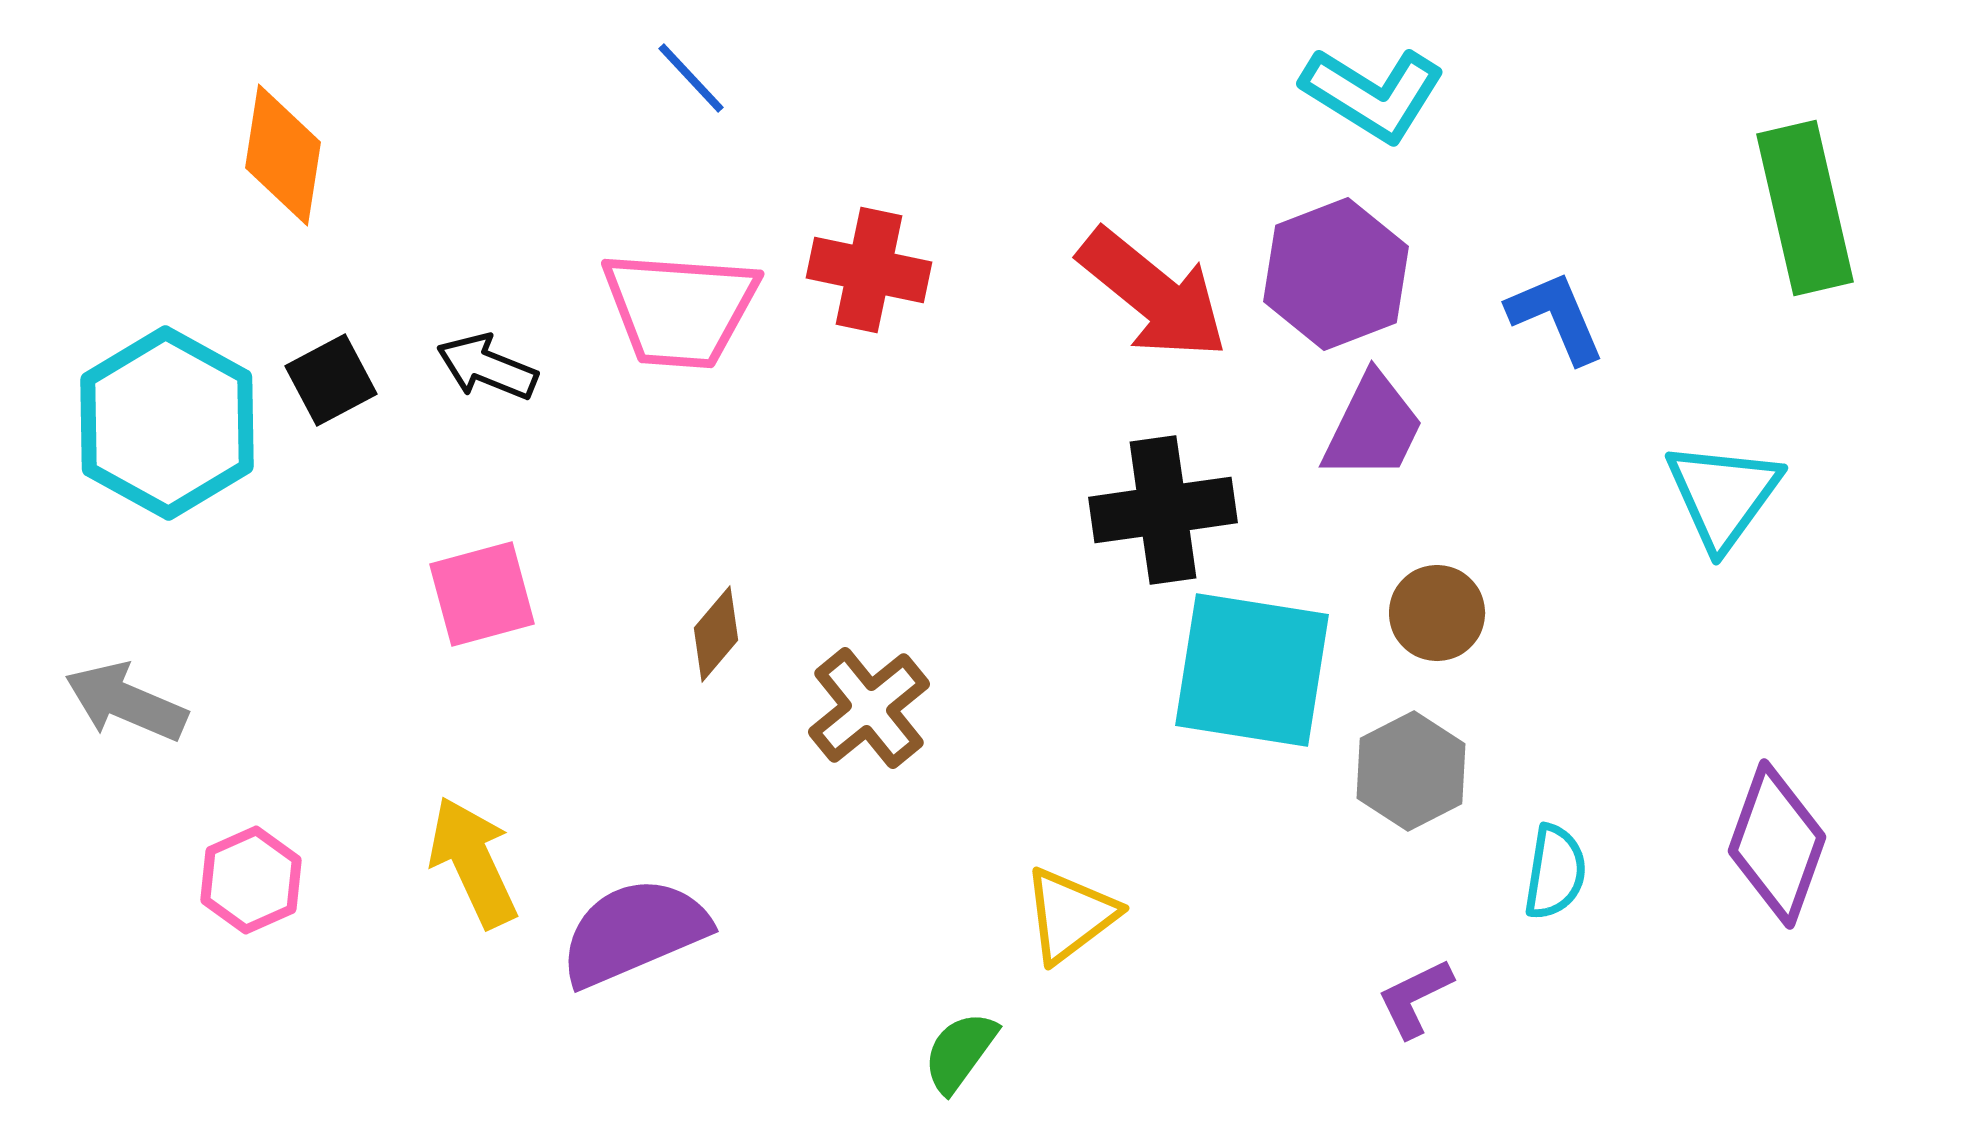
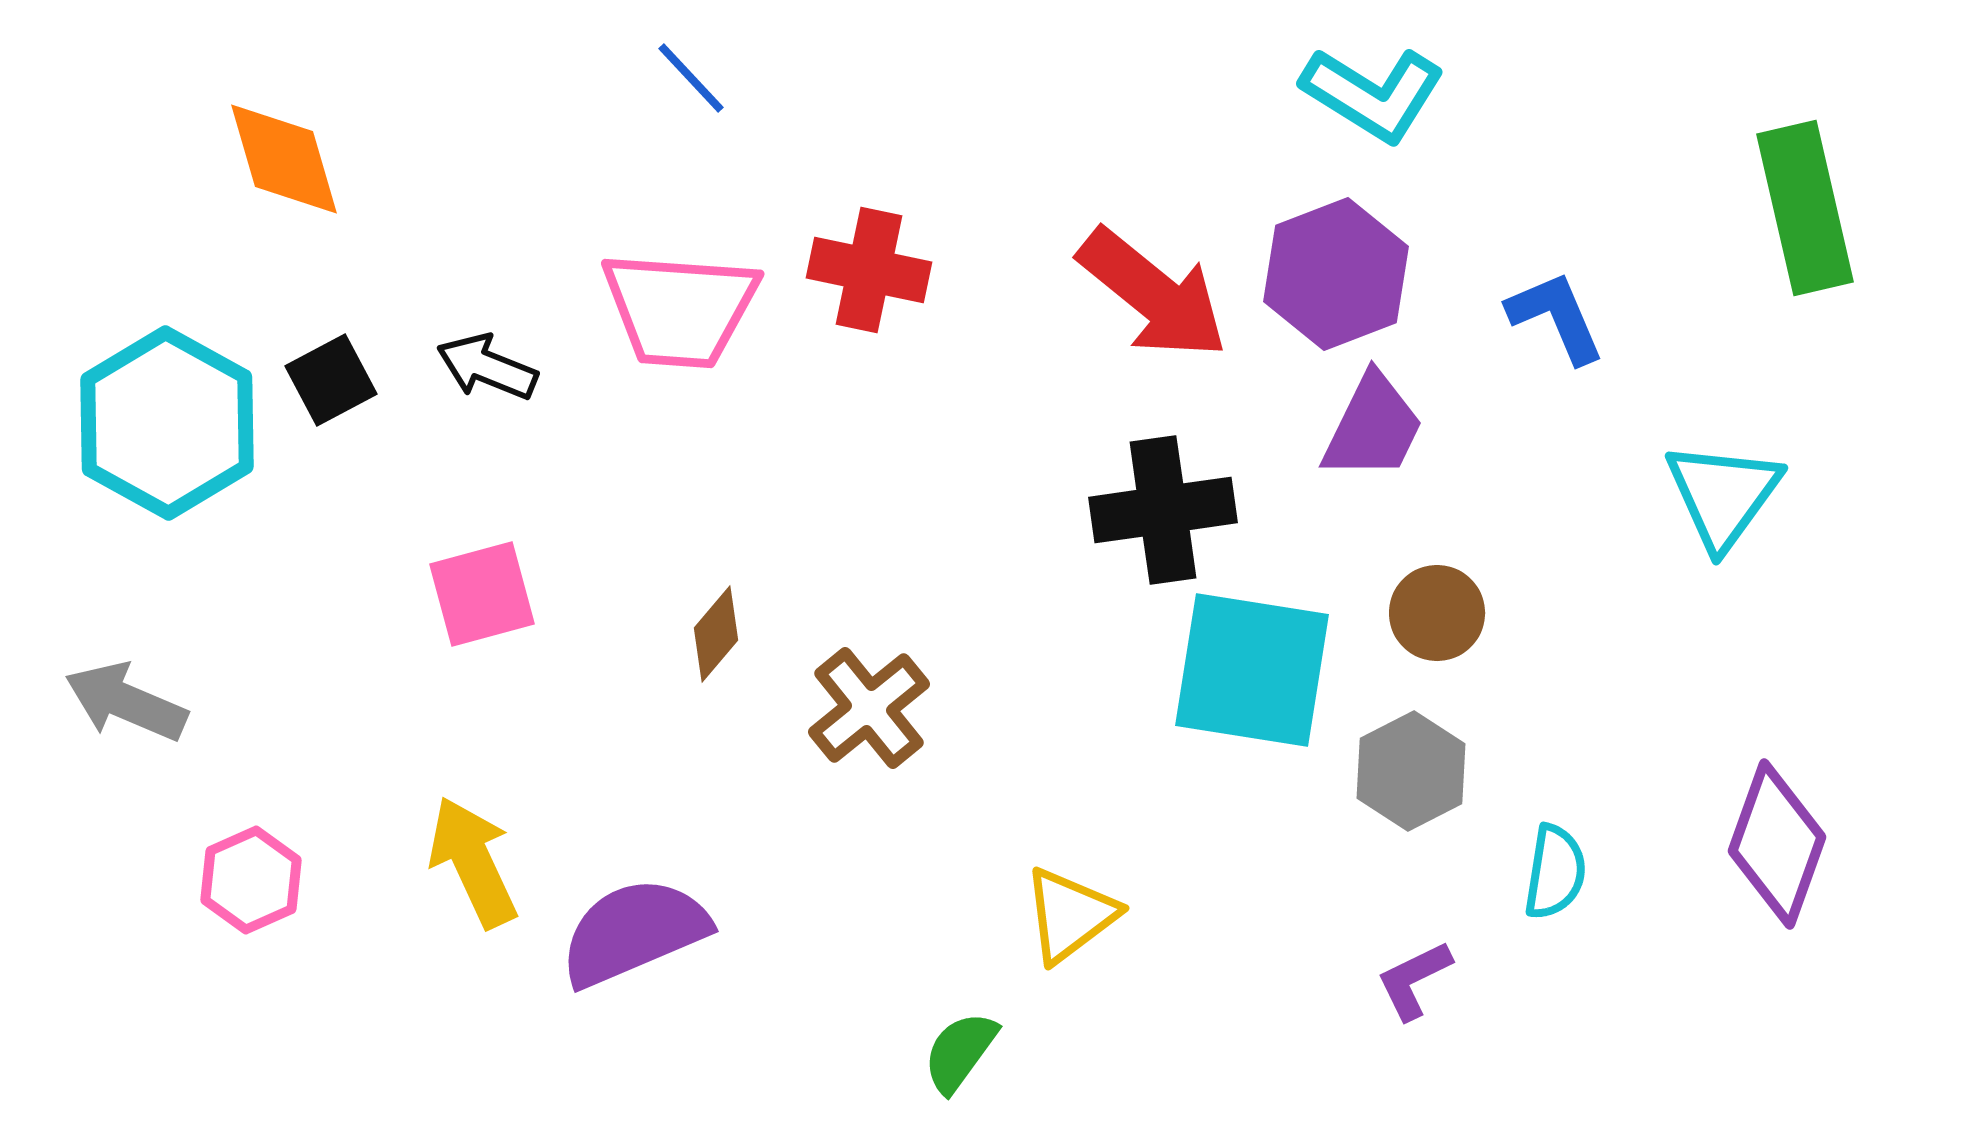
orange diamond: moved 1 px right, 4 px down; rotated 25 degrees counterclockwise
purple L-shape: moved 1 px left, 18 px up
